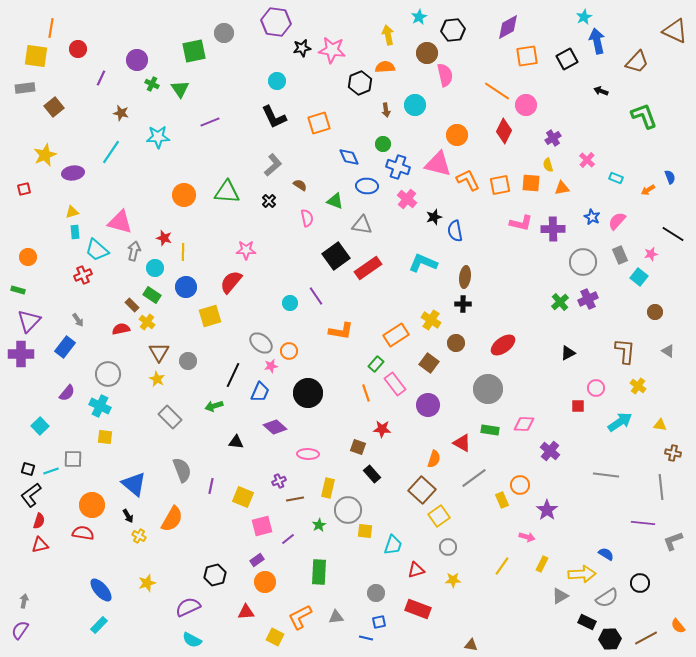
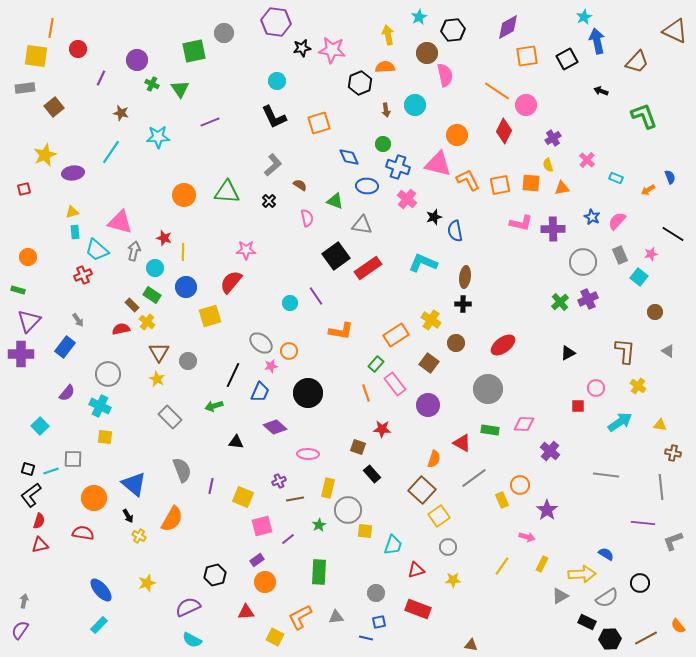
orange circle at (92, 505): moved 2 px right, 7 px up
